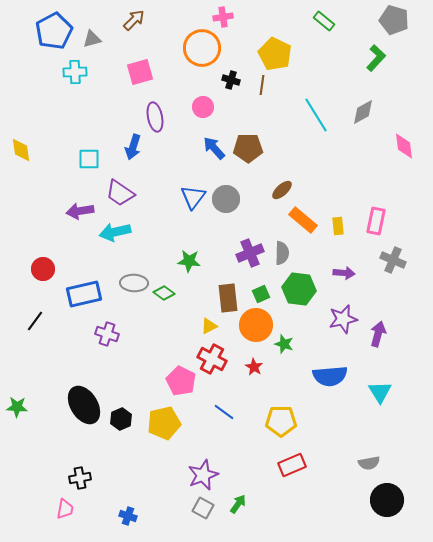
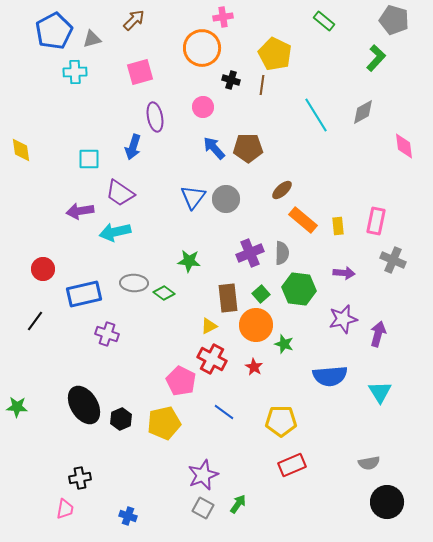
green square at (261, 294): rotated 18 degrees counterclockwise
black circle at (387, 500): moved 2 px down
